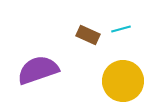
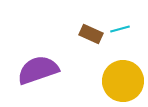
cyan line: moved 1 px left
brown rectangle: moved 3 px right, 1 px up
